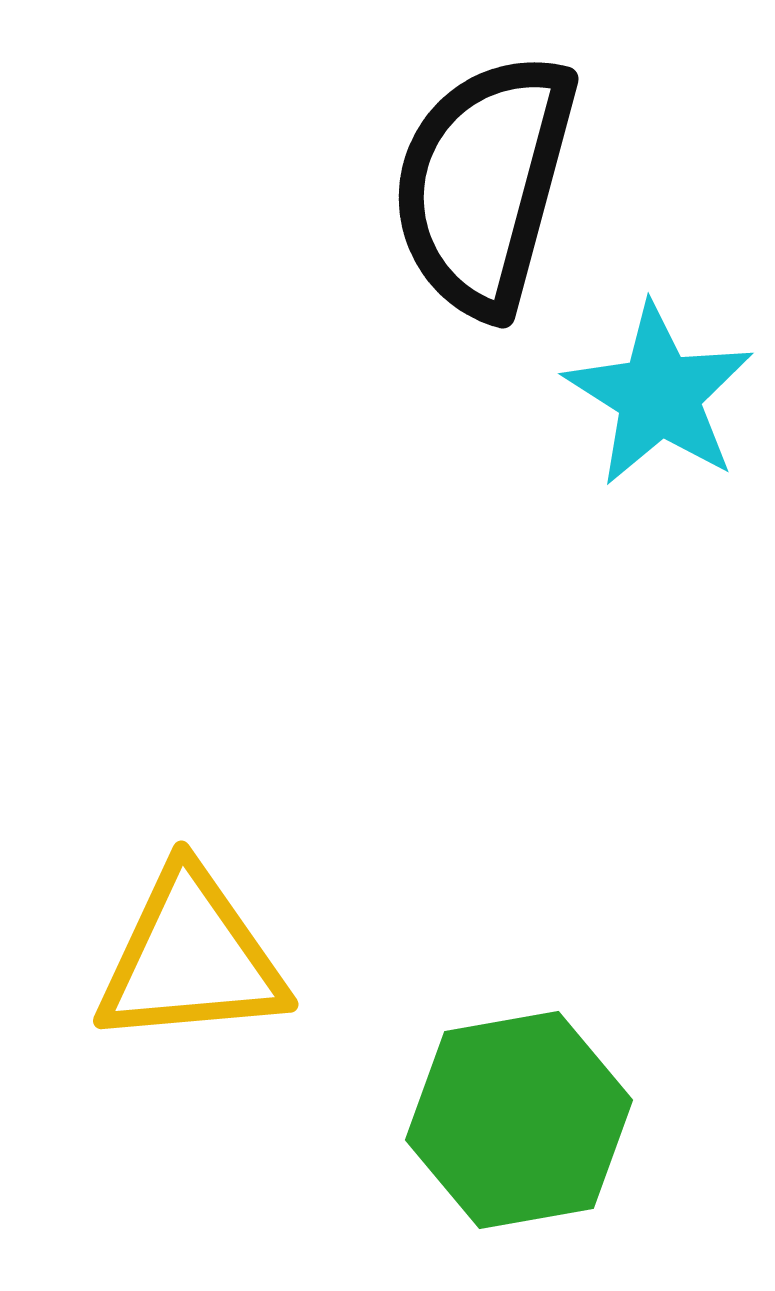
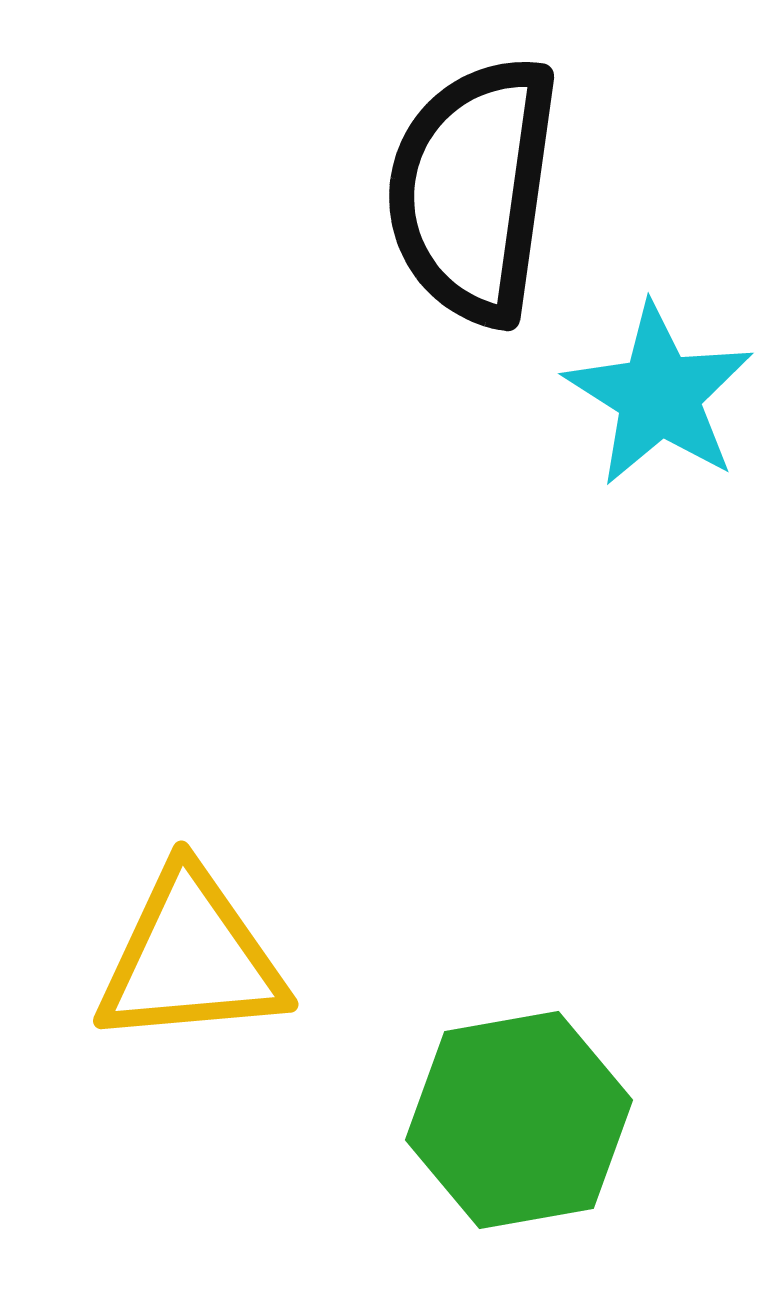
black semicircle: moved 11 px left, 6 px down; rotated 7 degrees counterclockwise
